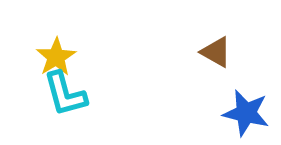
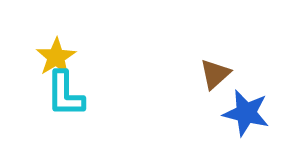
brown triangle: moved 1 px left, 22 px down; rotated 48 degrees clockwise
cyan L-shape: rotated 15 degrees clockwise
